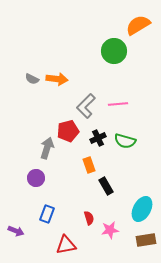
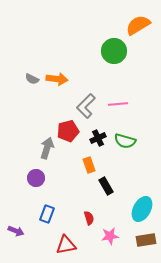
pink star: moved 6 px down
